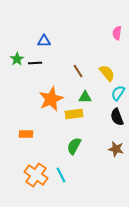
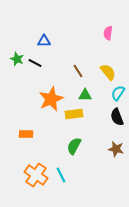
pink semicircle: moved 9 px left
green star: rotated 16 degrees counterclockwise
black line: rotated 32 degrees clockwise
yellow semicircle: moved 1 px right, 1 px up
green triangle: moved 2 px up
